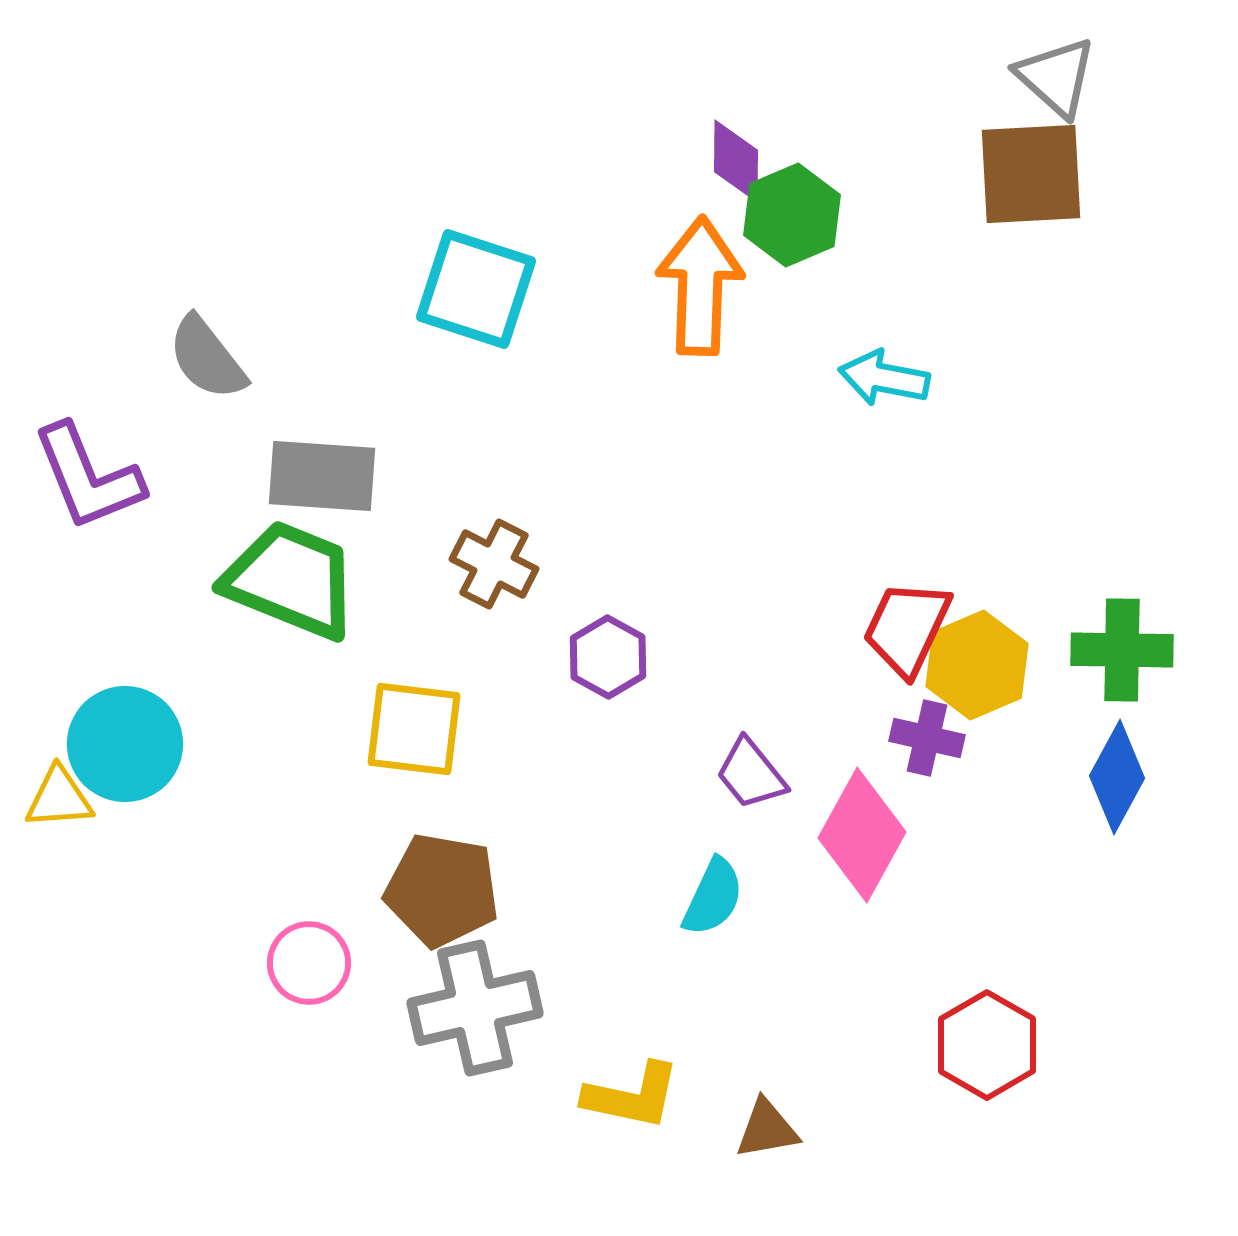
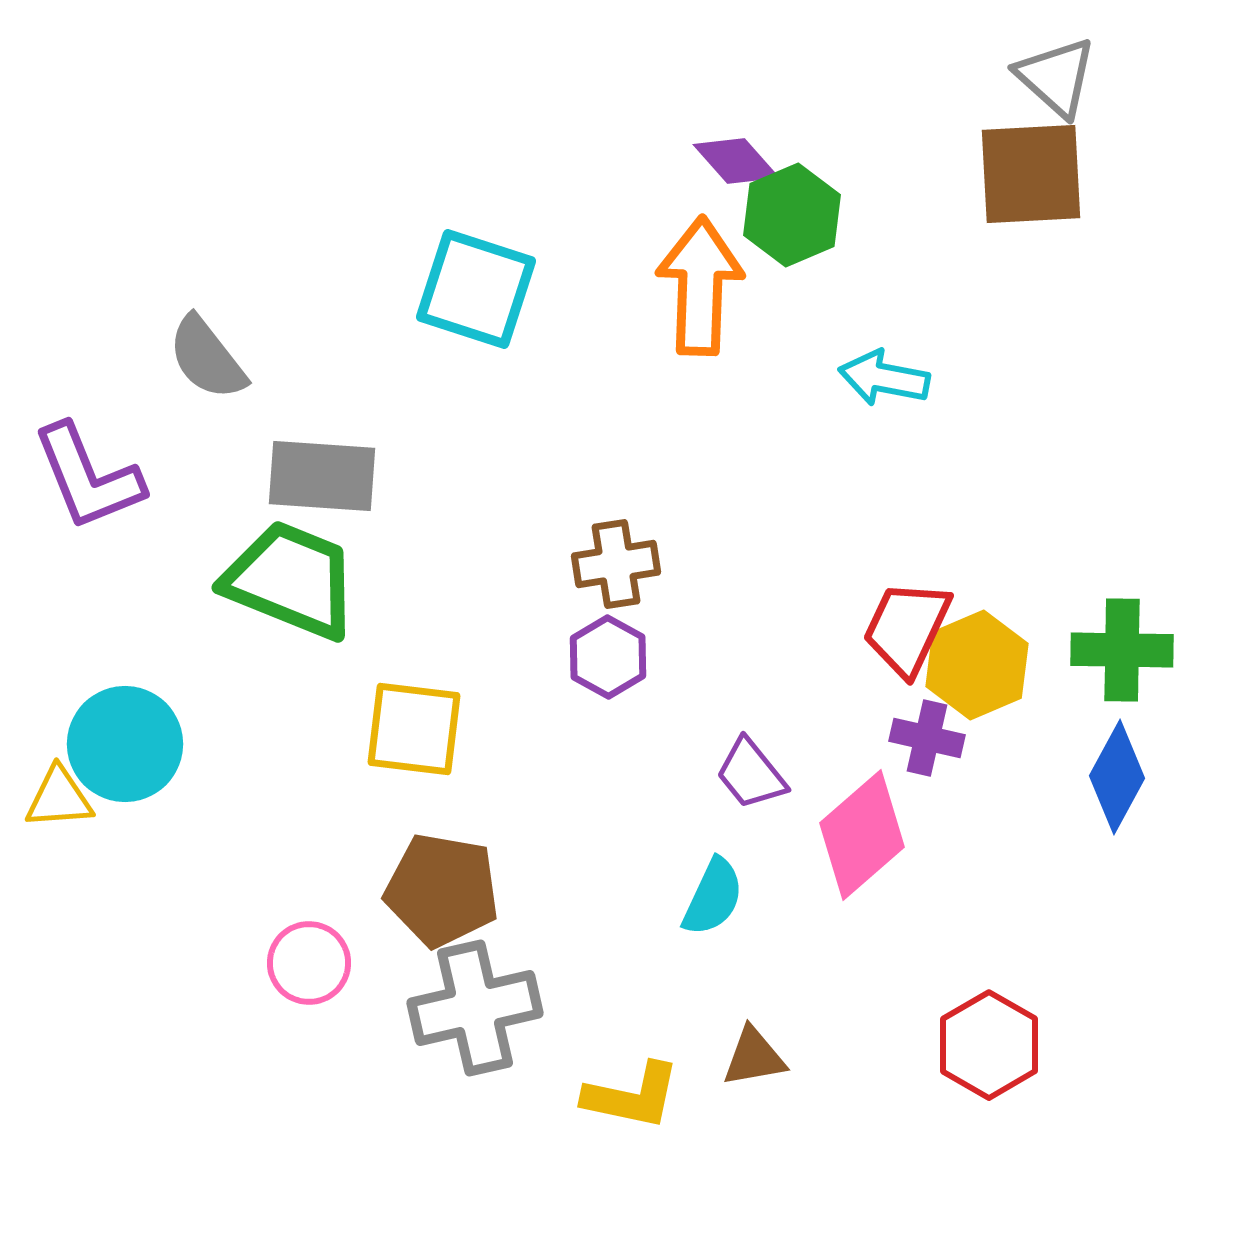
purple diamond: rotated 42 degrees counterclockwise
brown cross: moved 122 px right; rotated 36 degrees counterclockwise
pink diamond: rotated 20 degrees clockwise
red hexagon: moved 2 px right
brown triangle: moved 13 px left, 72 px up
